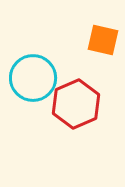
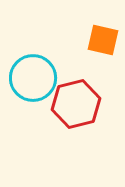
red hexagon: rotated 9 degrees clockwise
